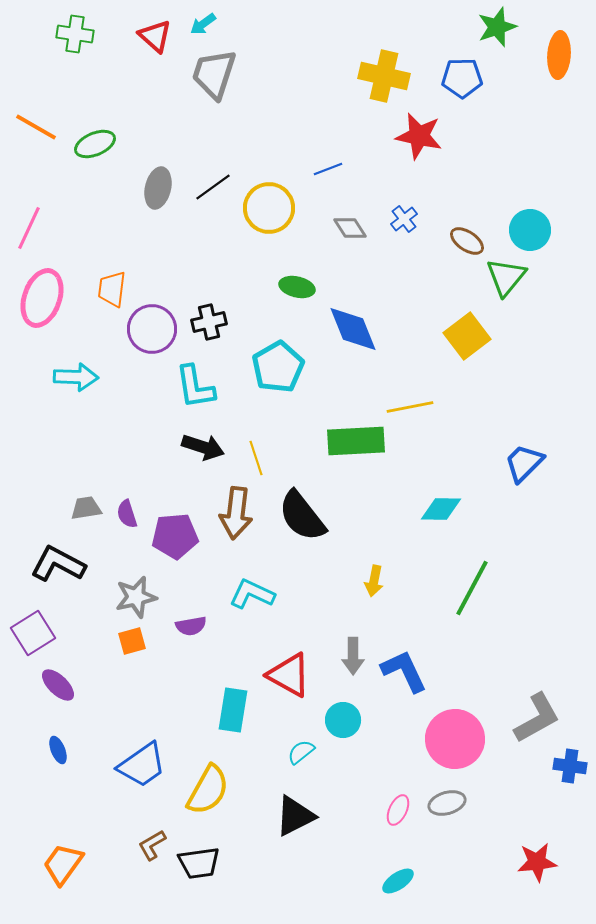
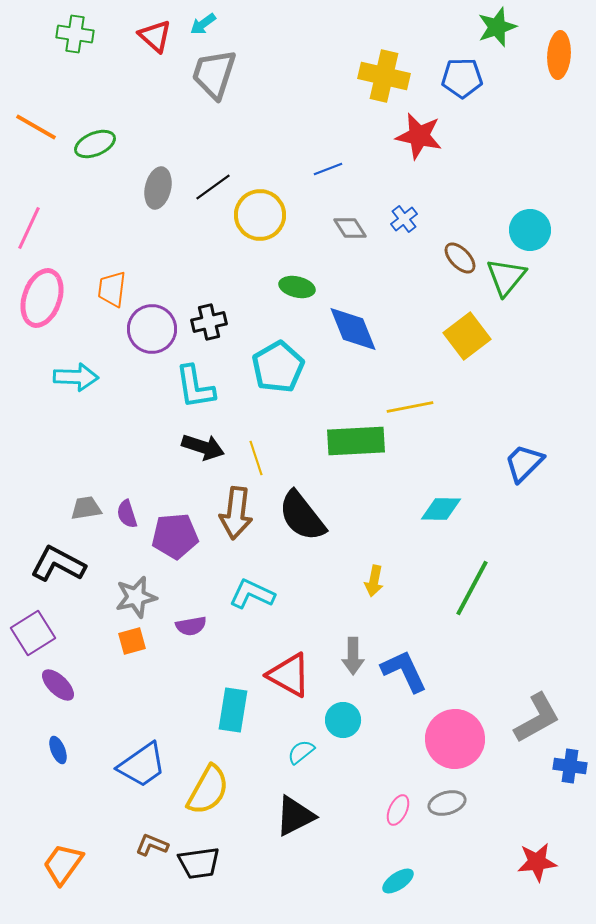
yellow circle at (269, 208): moved 9 px left, 7 px down
brown ellipse at (467, 241): moved 7 px left, 17 px down; rotated 12 degrees clockwise
brown L-shape at (152, 845): rotated 52 degrees clockwise
